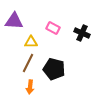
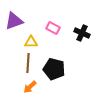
purple triangle: rotated 24 degrees counterclockwise
brown line: rotated 24 degrees counterclockwise
orange arrow: rotated 40 degrees clockwise
